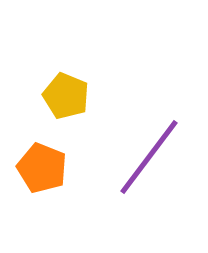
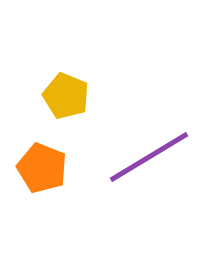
purple line: rotated 22 degrees clockwise
